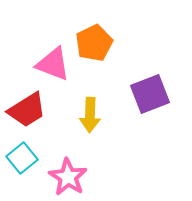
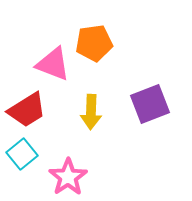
orange pentagon: rotated 18 degrees clockwise
purple square: moved 10 px down
yellow arrow: moved 1 px right, 3 px up
cyan square: moved 4 px up
pink star: rotated 6 degrees clockwise
